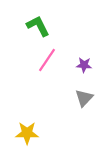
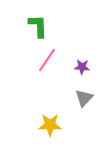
green L-shape: rotated 25 degrees clockwise
purple star: moved 2 px left, 2 px down
yellow star: moved 23 px right, 8 px up
